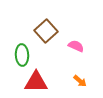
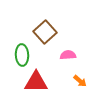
brown square: moved 1 px left, 1 px down
pink semicircle: moved 8 px left, 9 px down; rotated 28 degrees counterclockwise
